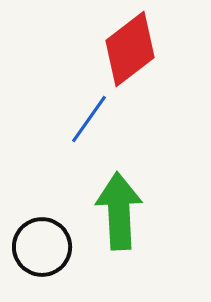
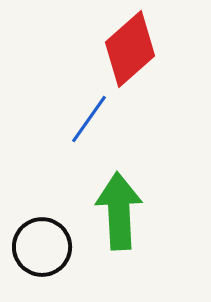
red diamond: rotated 4 degrees counterclockwise
